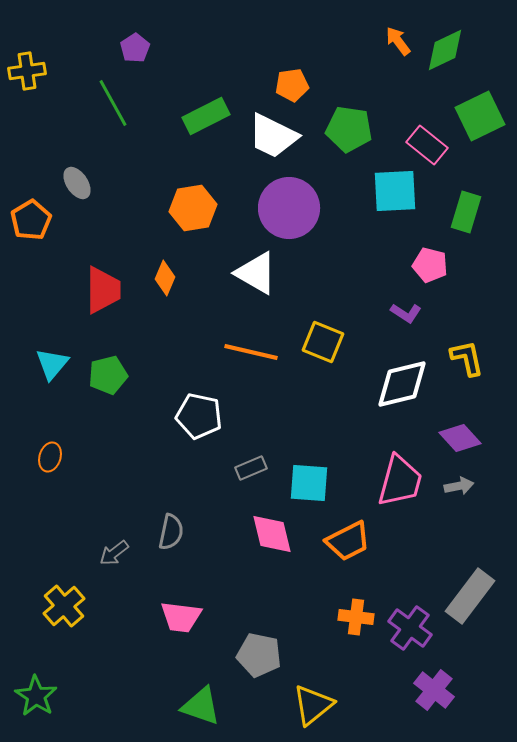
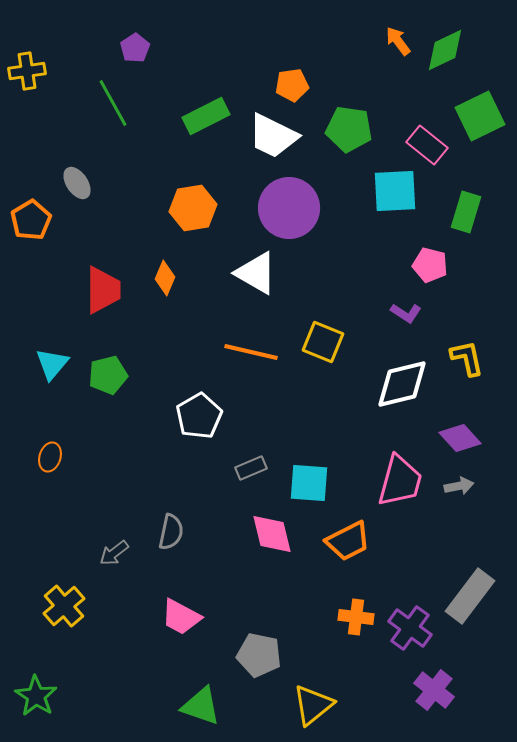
white pentagon at (199, 416): rotated 30 degrees clockwise
pink trapezoid at (181, 617): rotated 21 degrees clockwise
